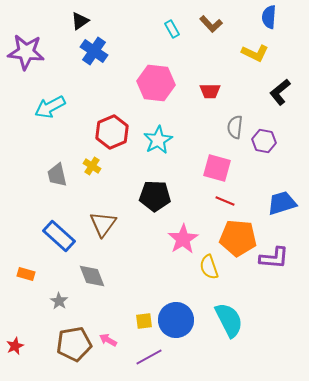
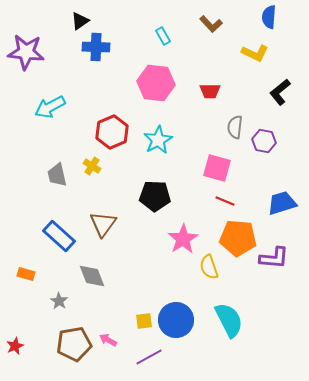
cyan rectangle: moved 9 px left, 7 px down
blue cross: moved 2 px right, 4 px up; rotated 32 degrees counterclockwise
